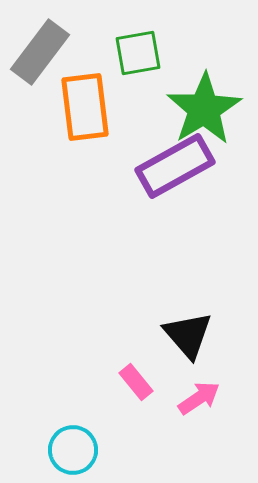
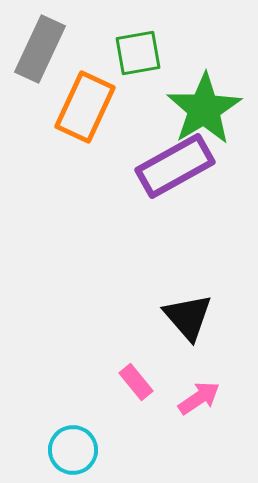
gray rectangle: moved 3 px up; rotated 12 degrees counterclockwise
orange rectangle: rotated 32 degrees clockwise
black triangle: moved 18 px up
